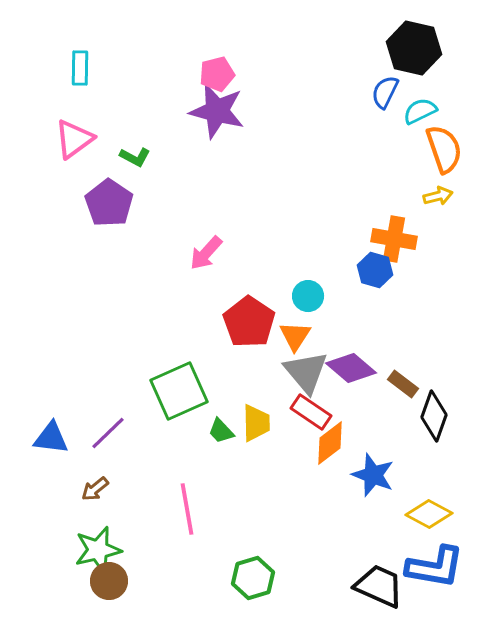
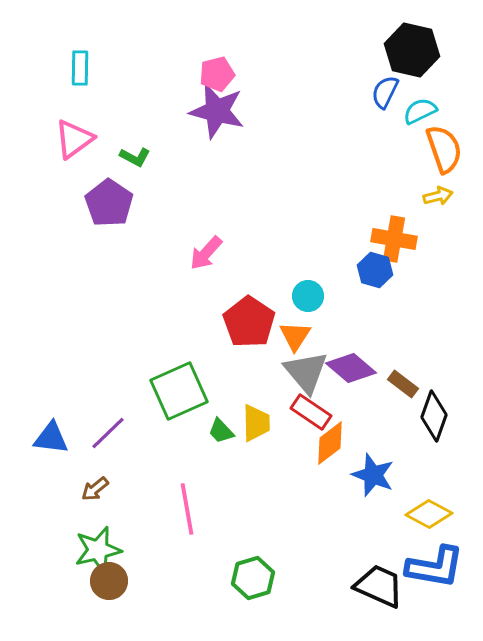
black hexagon: moved 2 px left, 2 px down
